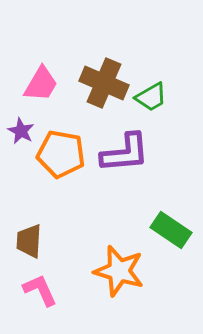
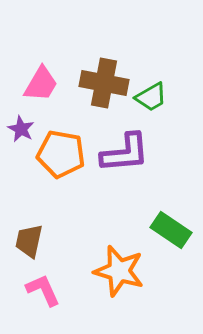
brown cross: rotated 12 degrees counterclockwise
purple star: moved 2 px up
brown trapezoid: rotated 9 degrees clockwise
pink L-shape: moved 3 px right
